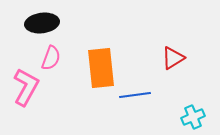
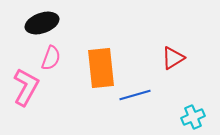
black ellipse: rotated 12 degrees counterclockwise
blue line: rotated 8 degrees counterclockwise
